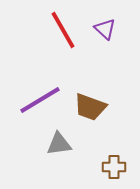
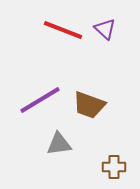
red line: rotated 39 degrees counterclockwise
brown trapezoid: moved 1 px left, 2 px up
